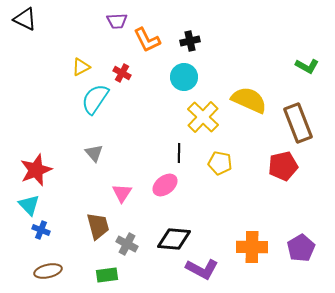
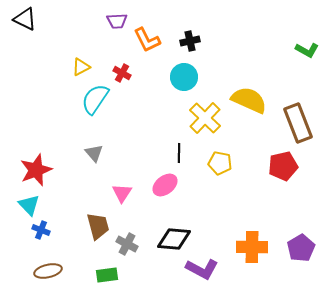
green L-shape: moved 16 px up
yellow cross: moved 2 px right, 1 px down
